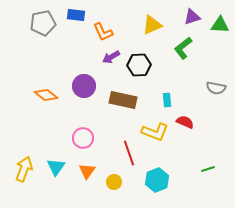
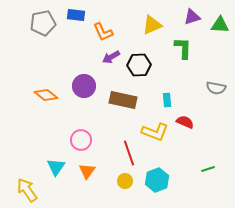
green L-shape: rotated 130 degrees clockwise
pink circle: moved 2 px left, 2 px down
yellow arrow: moved 3 px right, 21 px down; rotated 55 degrees counterclockwise
yellow circle: moved 11 px right, 1 px up
